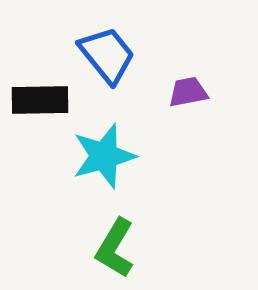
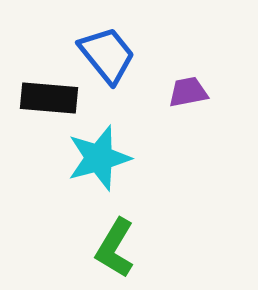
black rectangle: moved 9 px right, 2 px up; rotated 6 degrees clockwise
cyan star: moved 5 px left, 2 px down
